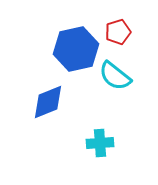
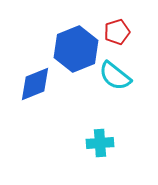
red pentagon: moved 1 px left
blue hexagon: rotated 9 degrees counterclockwise
blue diamond: moved 13 px left, 18 px up
